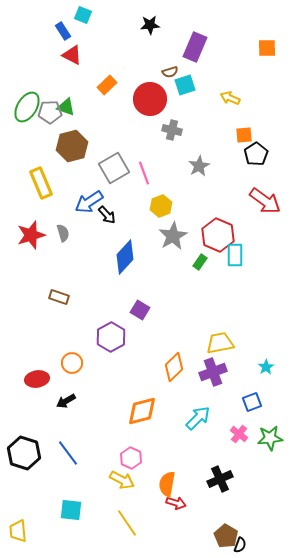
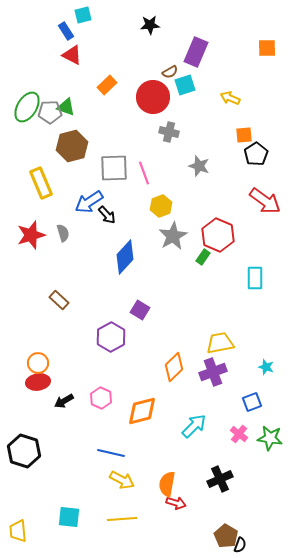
cyan square at (83, 15): rotated 36 degrees counterclockwise
blue rectangle at (63, 31): moved 3 px right
purple rectangle at (195, 47): moved 1 px right, 5 px down
brown semicircle at (170, 72): rotated 14 degrees counterclockwise
red circle at (150, 99): moved 3 px right, 2 px up
gray cross at (172, 130): moved 3 px left, 2 px down
gray star at (199, 166): rotated 25 degrees counterclockwise
gray square at (114, 168): rotated 28 degrees clockwise
cyan rectangle at (235, 255): moved 20 px right, 23 px down
green rectangle at (200, 262): moved 3 px right, 5 px up
brown rectangle at (59, 297): moved 3 px down; rotated 24 degrees clockwise
orange circle at (72, 363): moved 34 px left
cyan star at (266, 367): rotated 21 degrees counterclockwise
red ellipse at (37, 379): moved 1 px right, 3 px down
black arrow at (66, 401): moved 2 px left
cyan arrow at (198, 418): moved 4 px left, 8 px down
green star at (270, 438): rotated 15 degrees clockwise
black hexagon at (24, 453): moved 2 px up
blue line at (68, 453): moved 43 px right; rotated 40 degrees counterclockwise
pink hexagon at (131, 458): moved 30 px left, 60 px up
cyan square at (71, 510): moved 2 px left, 7 px down
yellow line at (127, 523): moved 5 px left, 4 px up; rotated 60 degrees counterclockwise
